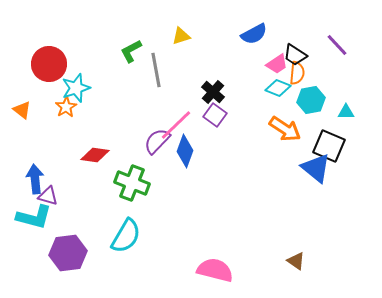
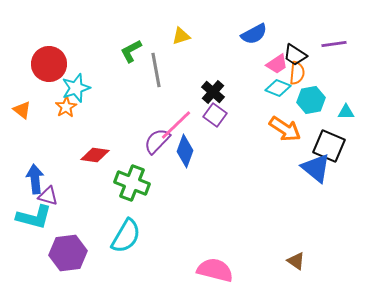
purple line: moved 3 px left, 1 px up; rotated 55 degrees counterclockwise
